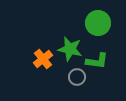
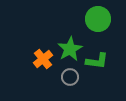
green circle: moved 4 px up
green star: rotated 30 degrees clockwise
gray circle: moved 7 px left
